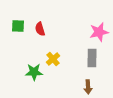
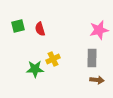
green square: rotated 16 degrees counterclockwise
pink star: moved 2 px up
yellow cross: rotated 16 degrees clockwise
green star: moved 1 px right, 3 px up
brown arrow: moved 9 px right, 7 px up; rotated 80 degrees counterclockwise
